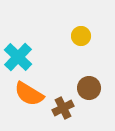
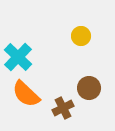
orange semicircle: moved 3 px left; rotated 12 degrees clockwise
